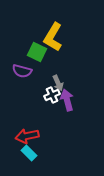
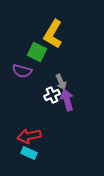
yellow L-shape: moved 3 px up
gray arrow: moved 3 px right, 1 px up
red arrow: moved 2 px right
cyan rectangle: rotated 21 degrees counterclockwise
